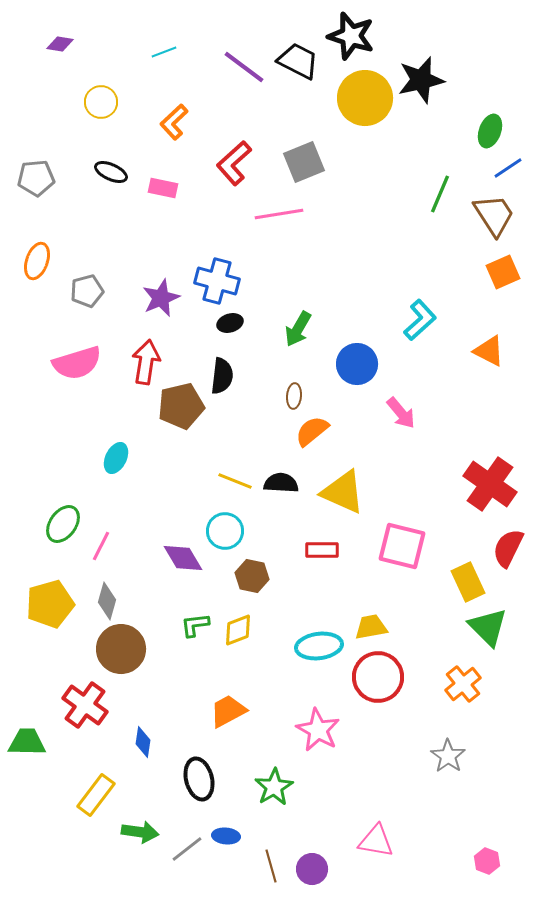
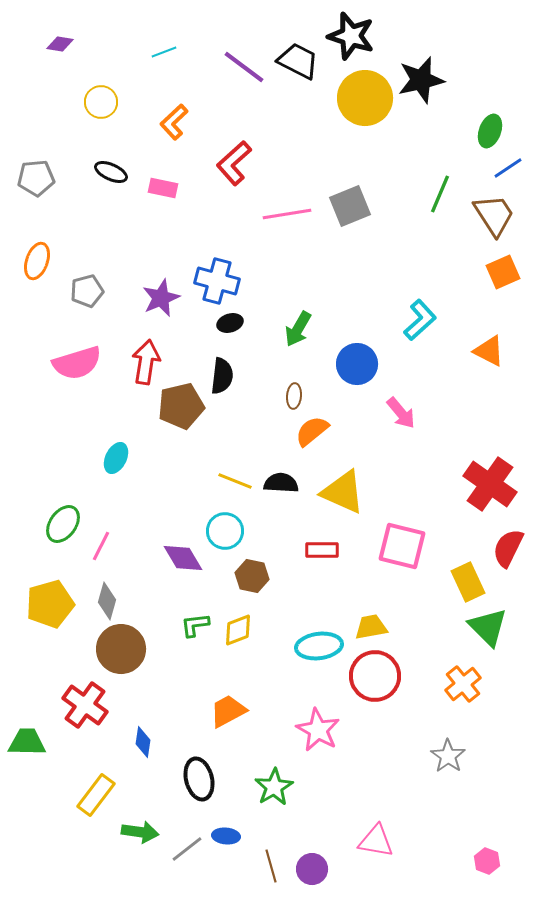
gray square at (304, 162): moved 46 px right, 44 px down
pink line at (279, 214): moved 8 px right
red circle at (378, 677): moved 3 px left, 1 px up
